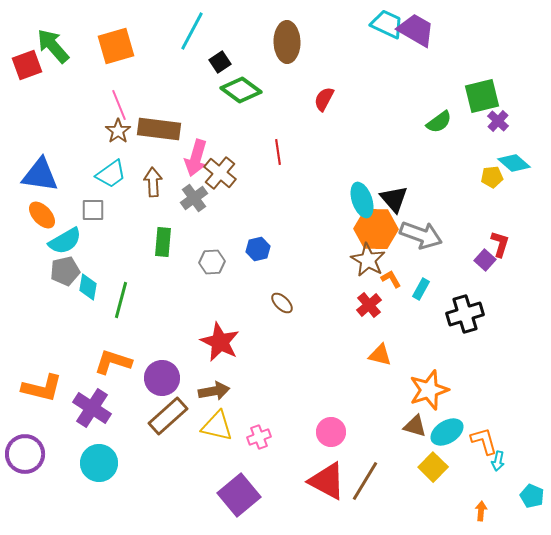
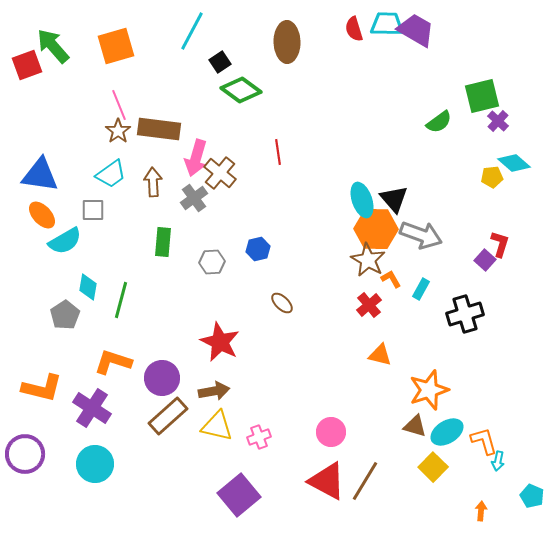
cyan trapezoid at (387, 24): rotated 24 degrees counterclockwise
red semicircle at (324, 99): moved 30 px right, 70 px up; rotated 45 degrees counterclockwise
gray pentagon at (65, 271): moved 44 px down; rotated 20 degrees counterclockwise
cyan circle at (99, 463): moved 4 px left, 1 px down
